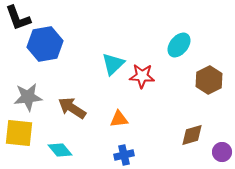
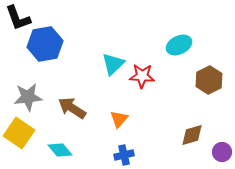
cyan ellipse: rotated 25 degrees clockwise
orange triangle: rotated 42 degrees counterclockwise
yellow square: rotated 28 degrees clockwise
